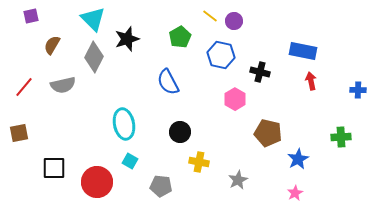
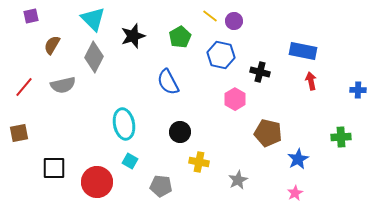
black star: moved 6 px right, 3 px up
